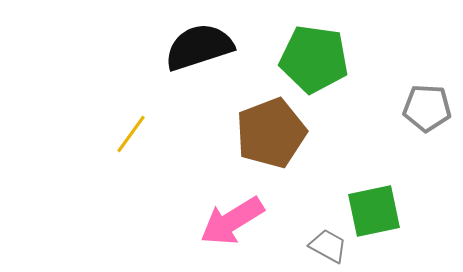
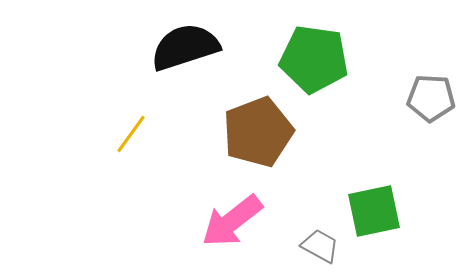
black semicircle: moved 14 px left
gray pentagon: moved 4 px right, 10 px up
brown pentagon: moved 13 px left, 1 px up
pink arrow: rotated 6 degrees counterclockwise
gray trapezoid: moved 8 px left
